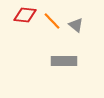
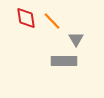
red diamond: moved 1 px right, 3 px down; rotated 75 degrees clockwise
gray triangle: moved 14 px down; rotated 21 degrees clockwise
